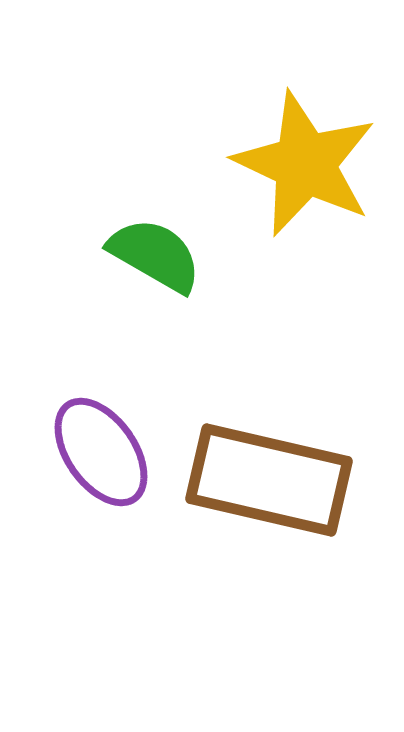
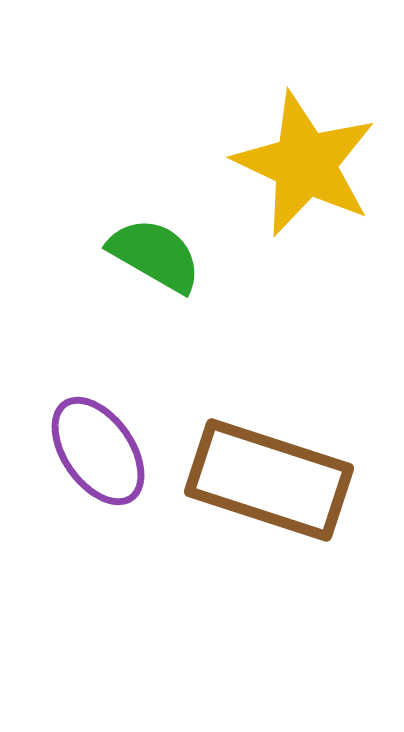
purple ellipse: moved 3 px left, 1 px up
brown rectangle: rotated 5 degrees clockwise
